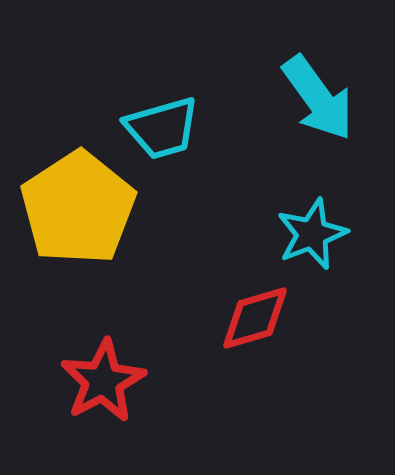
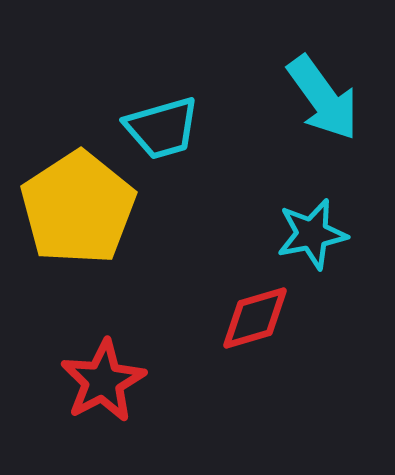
cyan arrow: moved 5 px right
cyan star: rotated 10 degrees clockwise
